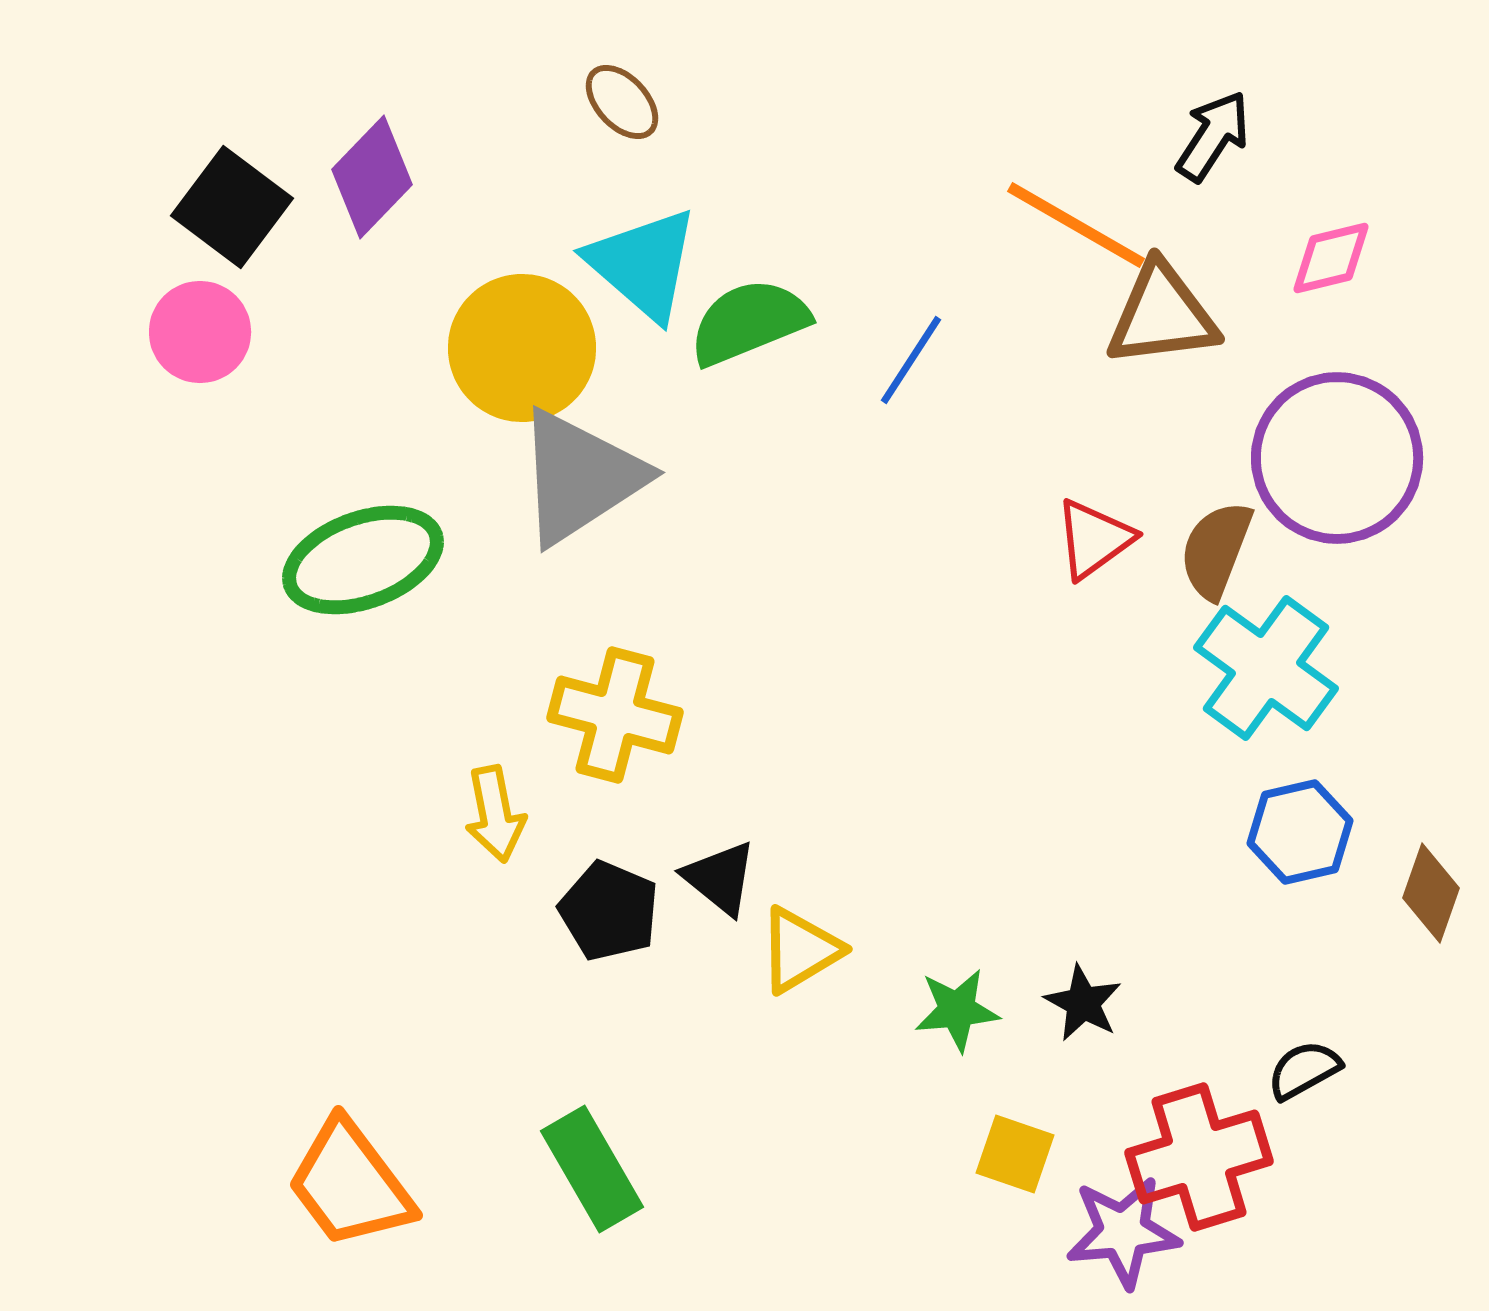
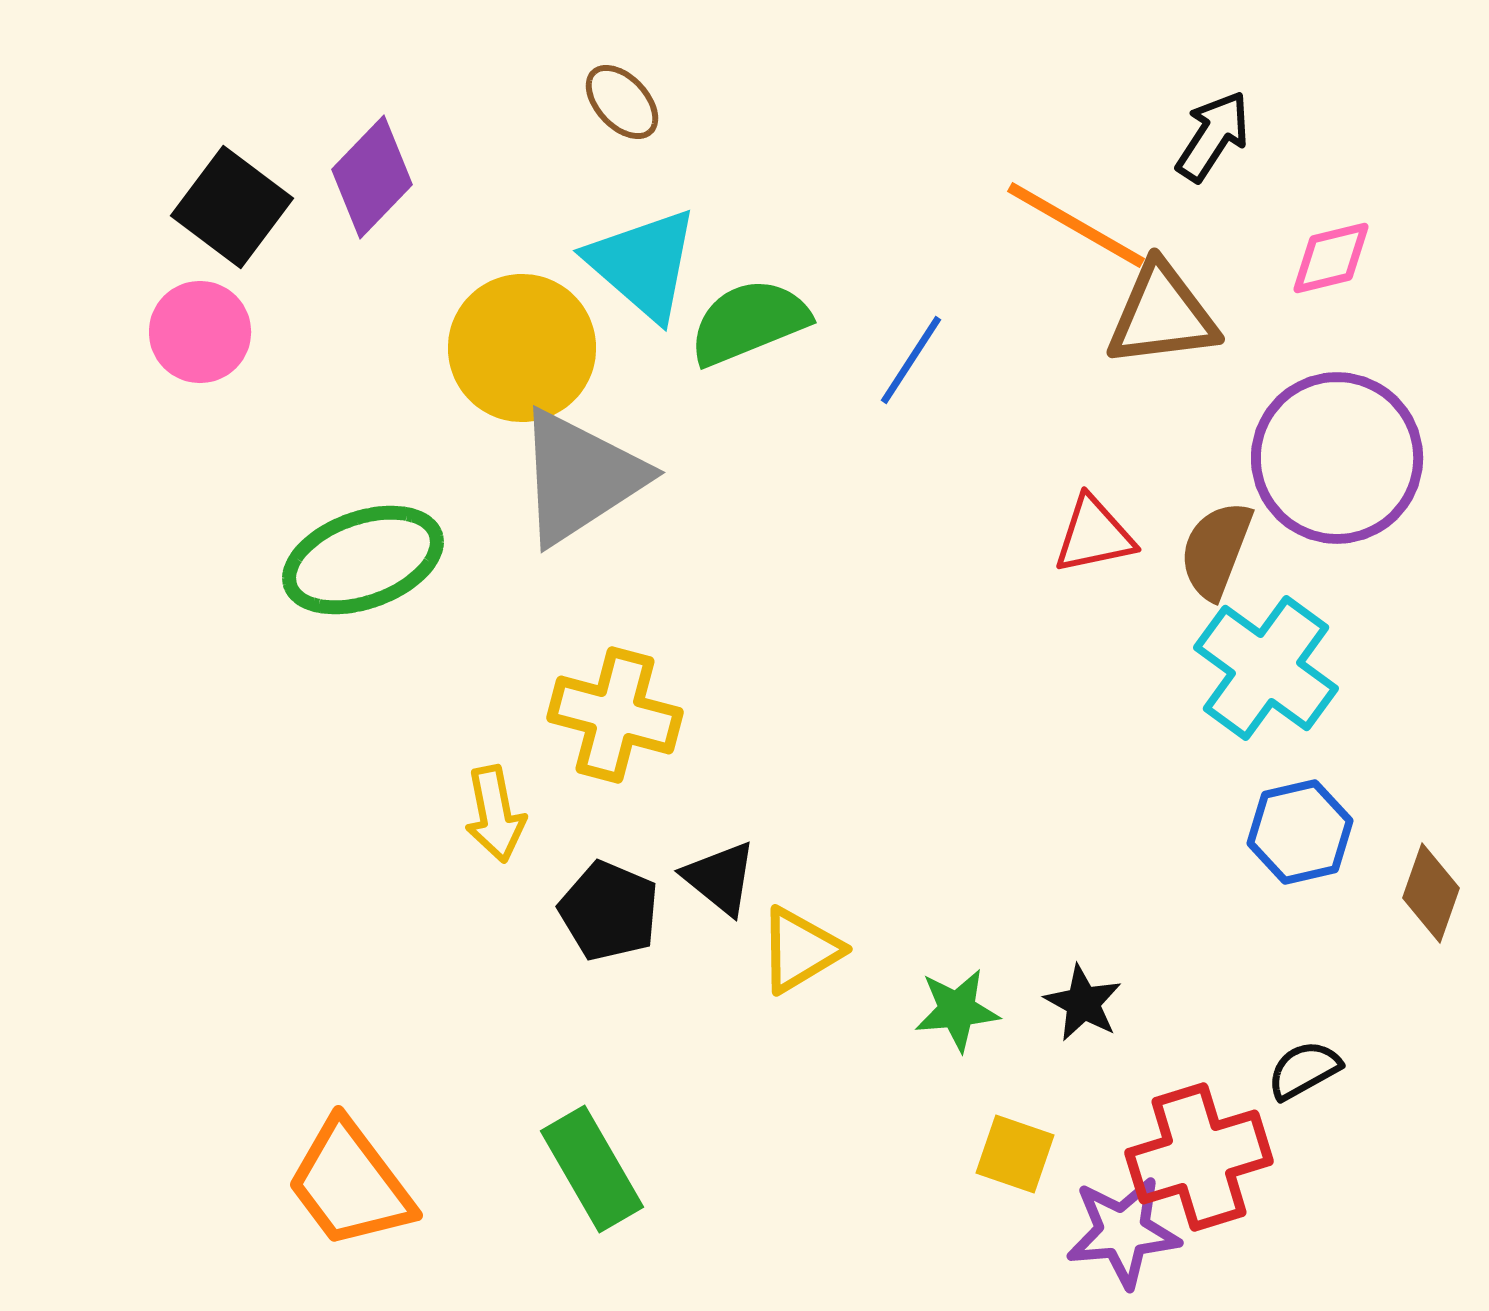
red triangle: moved 4 px up; rotated 24 degrees clockwise
